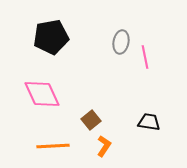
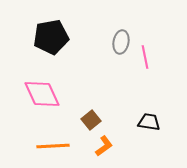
orange L-shape: rotated 20 degrees clockwise
